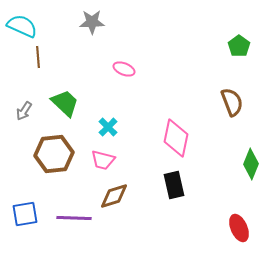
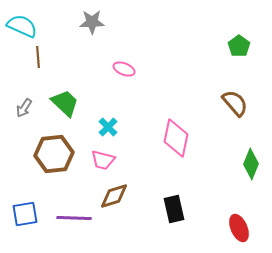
brown semicircle: moved 3 px right, 1 px down; rotated 20 degrees counterclockwise
gray arrow: moved 3 px up
black rectangle: moved 24 px down
